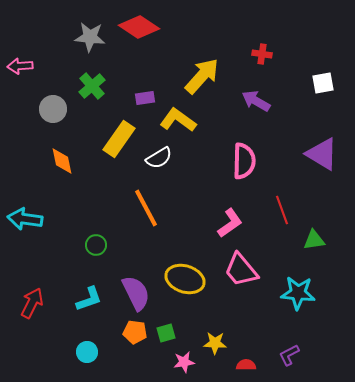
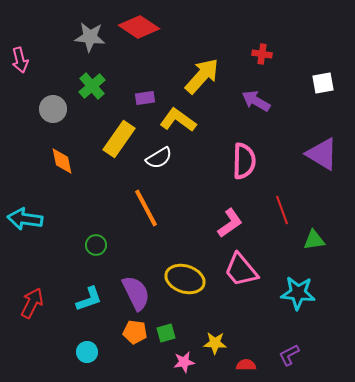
pink arrow: moved 6 px up; rotated 100 degrees counterclockwise
